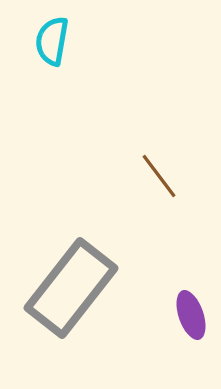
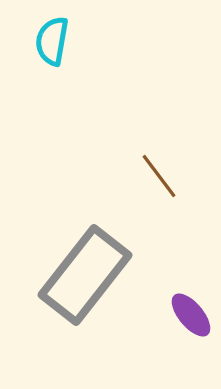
gray rectangle: moved 14 px right, 13 px up
purple ellipse: rotated 21 degrees counterclockwise
